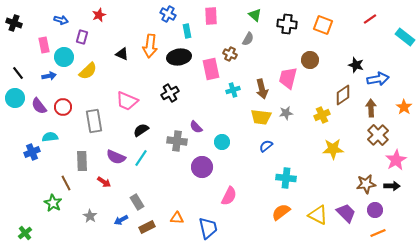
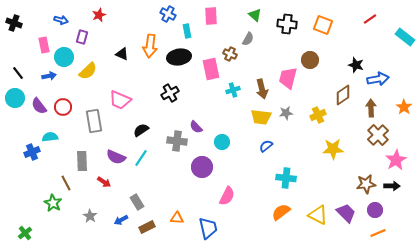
pink trapezoid at (127, 101): moved 7 px left, 1 px up
yellow cross at (322, 115): moved 4 px left
pink semicircle at (229, 196): moved 2 px left
